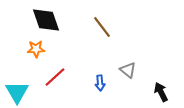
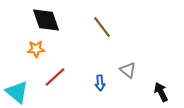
cyan triangle: rotated 20 degrees counterclockwise
